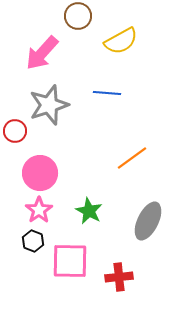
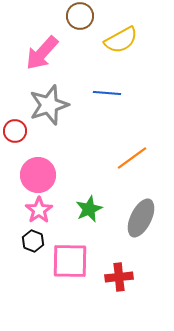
brown circle: moved 2 px right
yellow semicircle: moved 1 px up
pink circle: moved 2 px left, 2 px down
green star: moved 2 px up; rotated 20 degrees clockwise
gray ellipse: moved 7 px left, 3 px up
